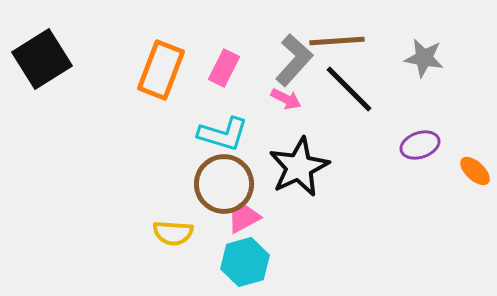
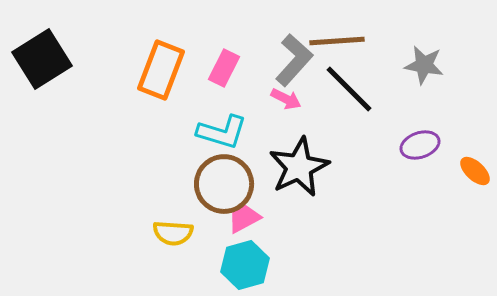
gray star: moved 7 px down
cyan L-shape: moved 1 px left, 2 px up
cyan hexagon: moved 3 px down
